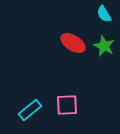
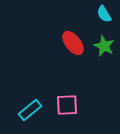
red ellipse: rotated 20 degrees clockwise
